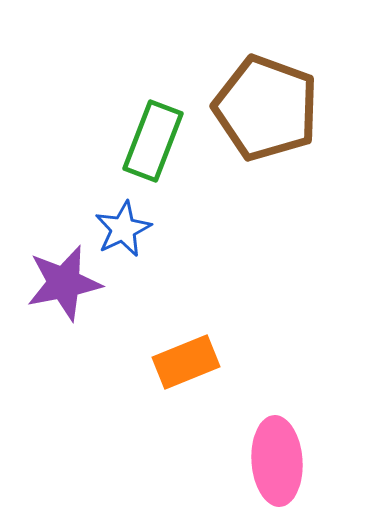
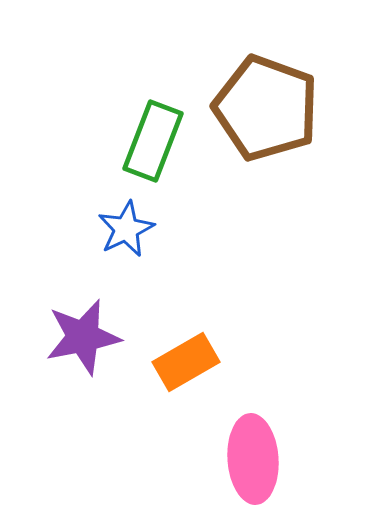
blue star: moved 3 px right
purple star: moved 19 px right, 54 px down
orange rectangle: rotated 8 degrees counterclockwise
pink ellipse: moved 24 px left, 2 px up
